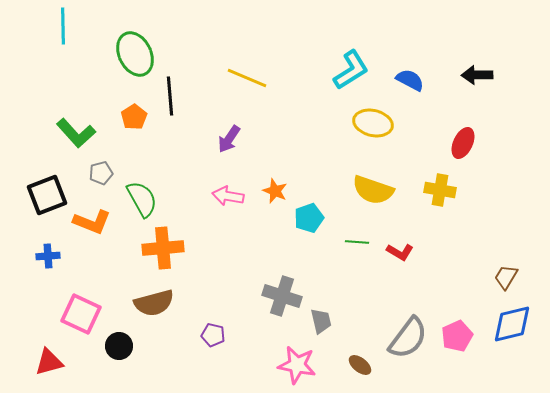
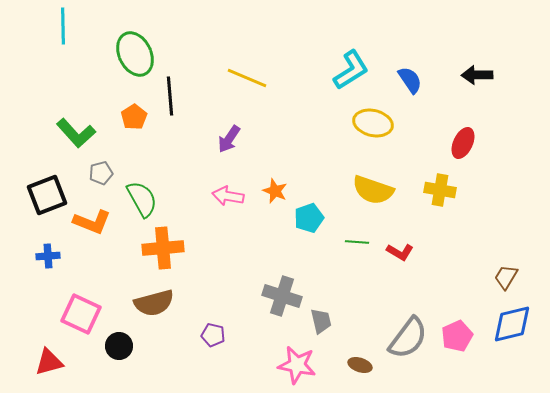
blue semicircle: rotated 28 degrees clockwise
brown ellipse: rotated 20 degrees counterclockwise
